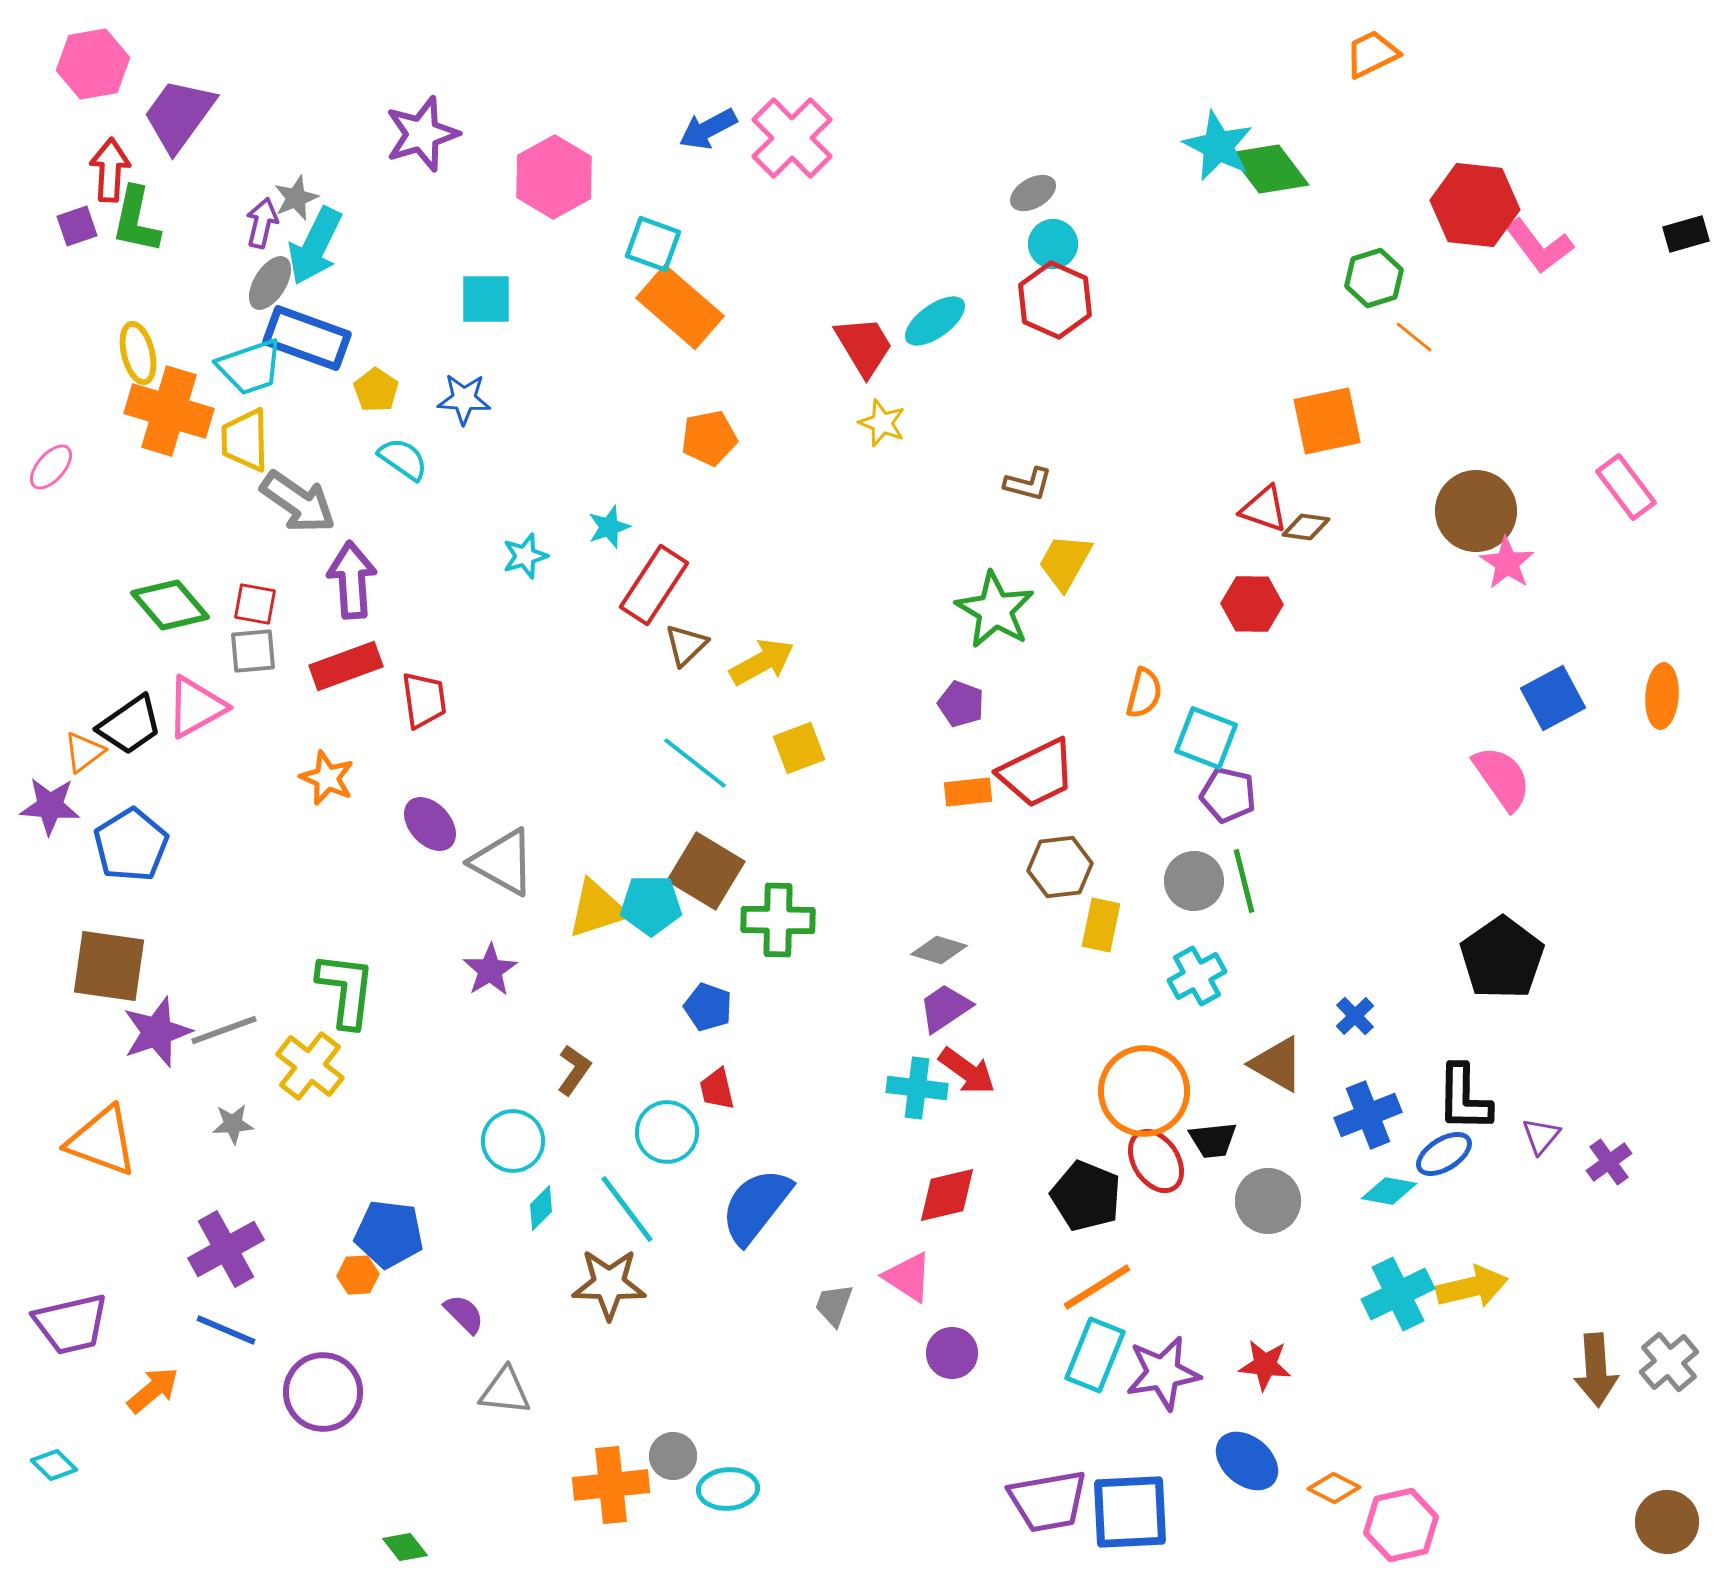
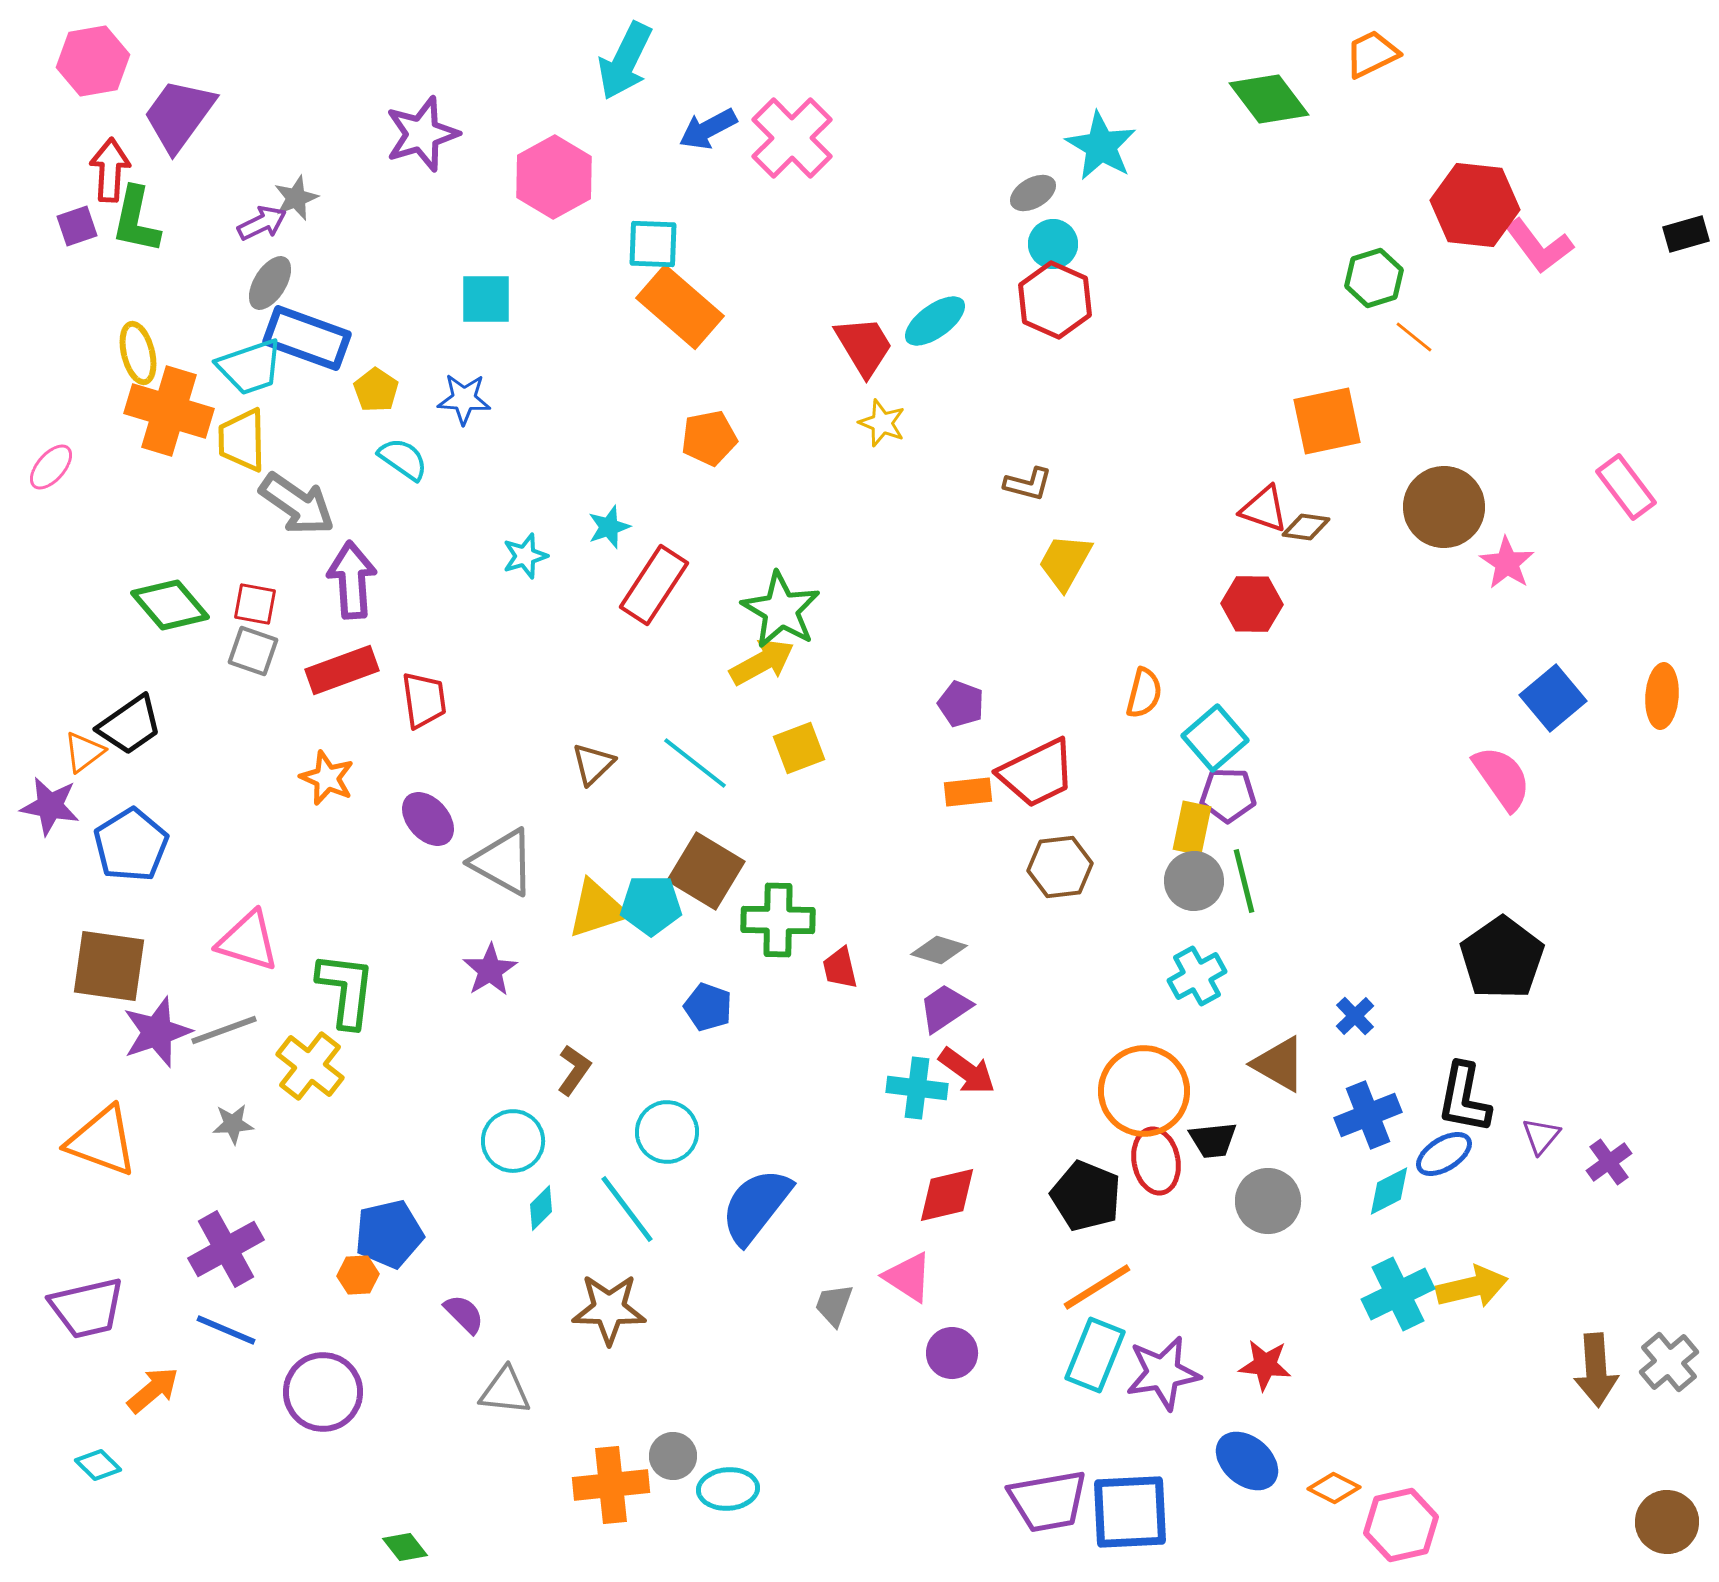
pink hexagon at (93, 64): moved 3 px up
cyan star at (1218, 146): moved 117 px left; rotated 4 degrees clockwise
green diamond at (1269, 169): moved 70 px up
purple arrow at (262, 223): rotated 51 degrees clockwise
cyan square at (653, 244): rotated 18 degrees counterclockwise
cyan arrow at (315, 246): moved 310 px right, 185 px up
yellow trapezoid at (245, 440): moved 3 px left
gray arrow at (298, 502): moved 1 px left, 2 px down
brown circle at (1476, 511): moved 32 px left, 4 px up
green star at (995, 610): moved 214 px left
brown triangle at (686, 645): moved 93 px left, 119 px down
gray square at (253, 651): rotated 24 degrees clockwise
red rectangle at (346, 666): moved 4 px left, 4 px down
blue square at (1553, 698): rotated 12 degrees counterclockwise
pink triangle at (196, 707): moved 52 px right, 234 px down; rotated 46 degrees clockwise
cyan square at (1206, 738): moved 9 px right; rotated 28 degrees clockwise
purple pentagon at (1228, 795): rotated 12 degrees counterclockwise
purple star at (50, 806): rotated 6 degrees clockwise
purple ellipse at (430, 824): moved 2 px left, 5 px up
yellow rectangle at (1101, 925): moved 91 px right, 97 px up
brown triangle at (1277, 1064): moved 2 px right
red trapezoid at (717, 1089): moved 123 px right, 121 px up
black L-shape at (1464, 1098): rotated 10 degrees clockwise
red ellipse at (1156, 1161): rotated 22 degrees clockwise
cyan diamond at (1389, 1191): rotated 38 degrees counterclockwise
blue pentagon at (389, 1234): rotated 20 degrees counterclockwise
brown star at (609, 1284): moved 25 px down
purple trapezoid at (71, 1324): moved 16 px right, 16 px up
cyan diamond at (54, 1465): moved 44 px right
